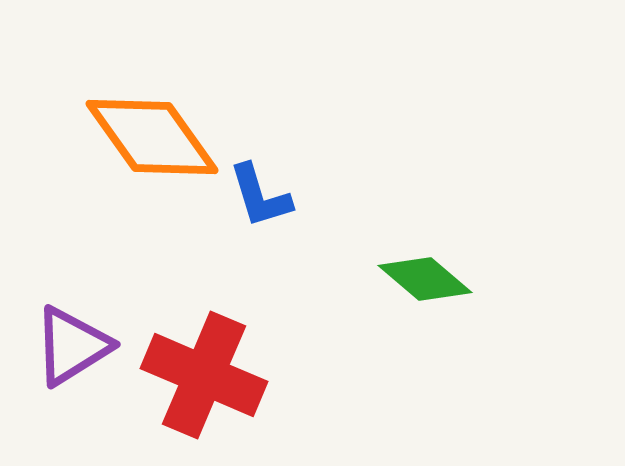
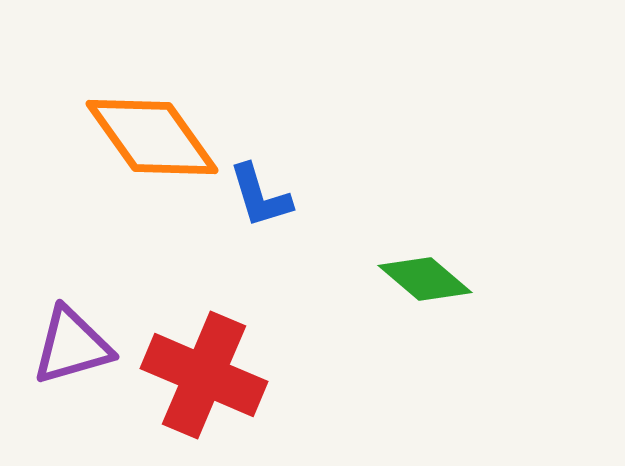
purple triangle: rotated 16 degrees clockwise
